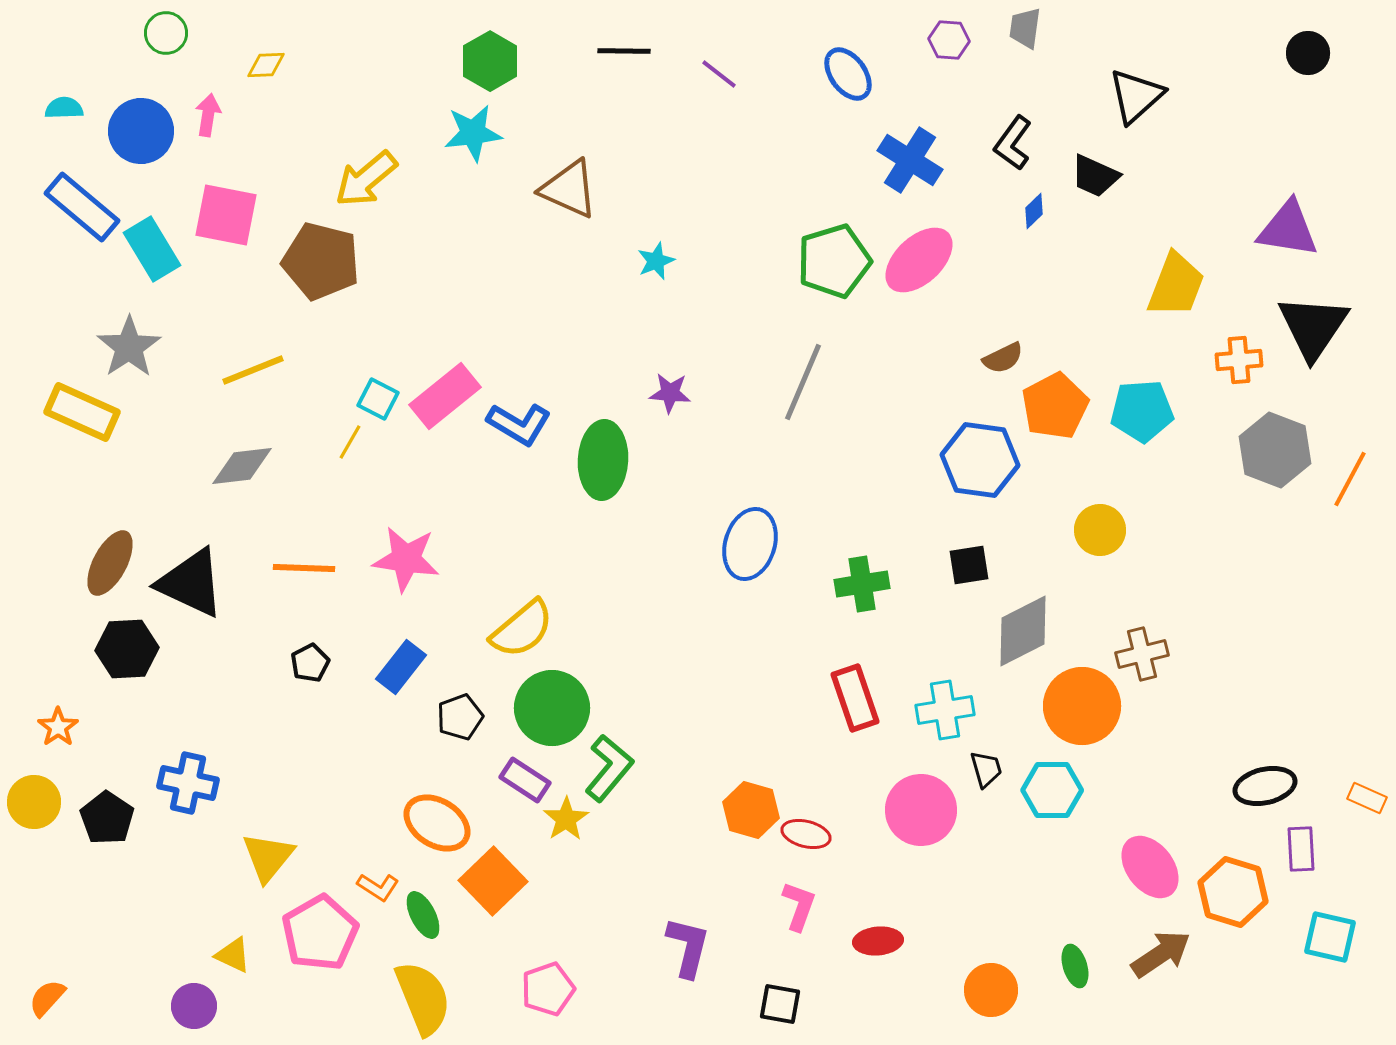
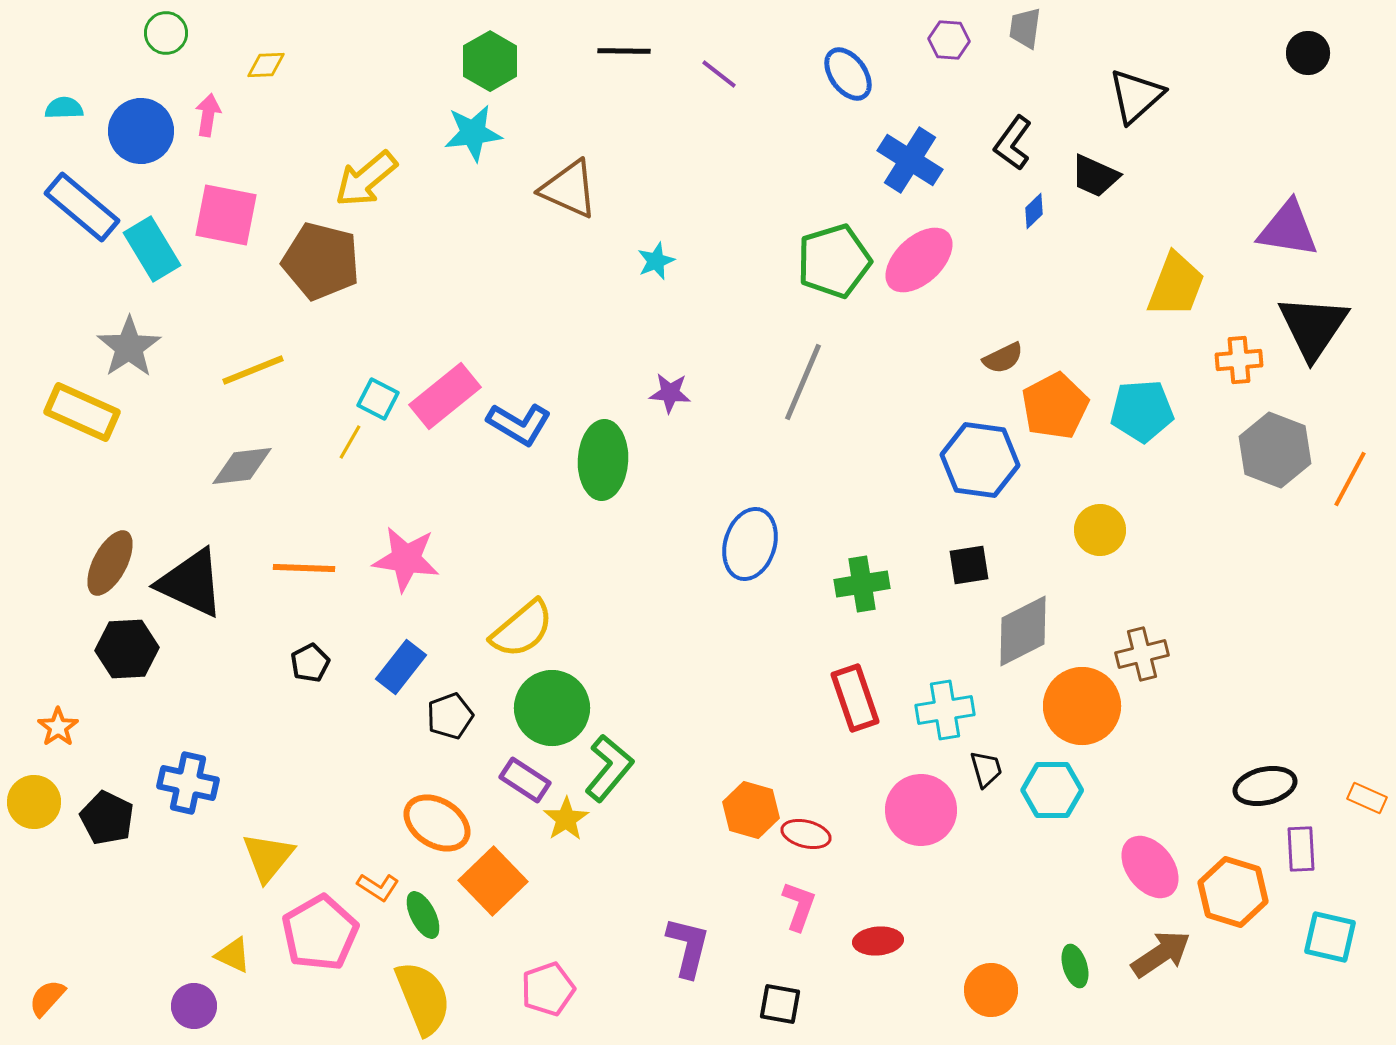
black pentagon at (460, 717): moved 10 px left, 1 px up
black pentagon at (107, 818): rotated 8 degrees counterclockwise
